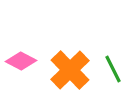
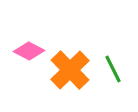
pink diamond: moved 8 px right, 10 px up
